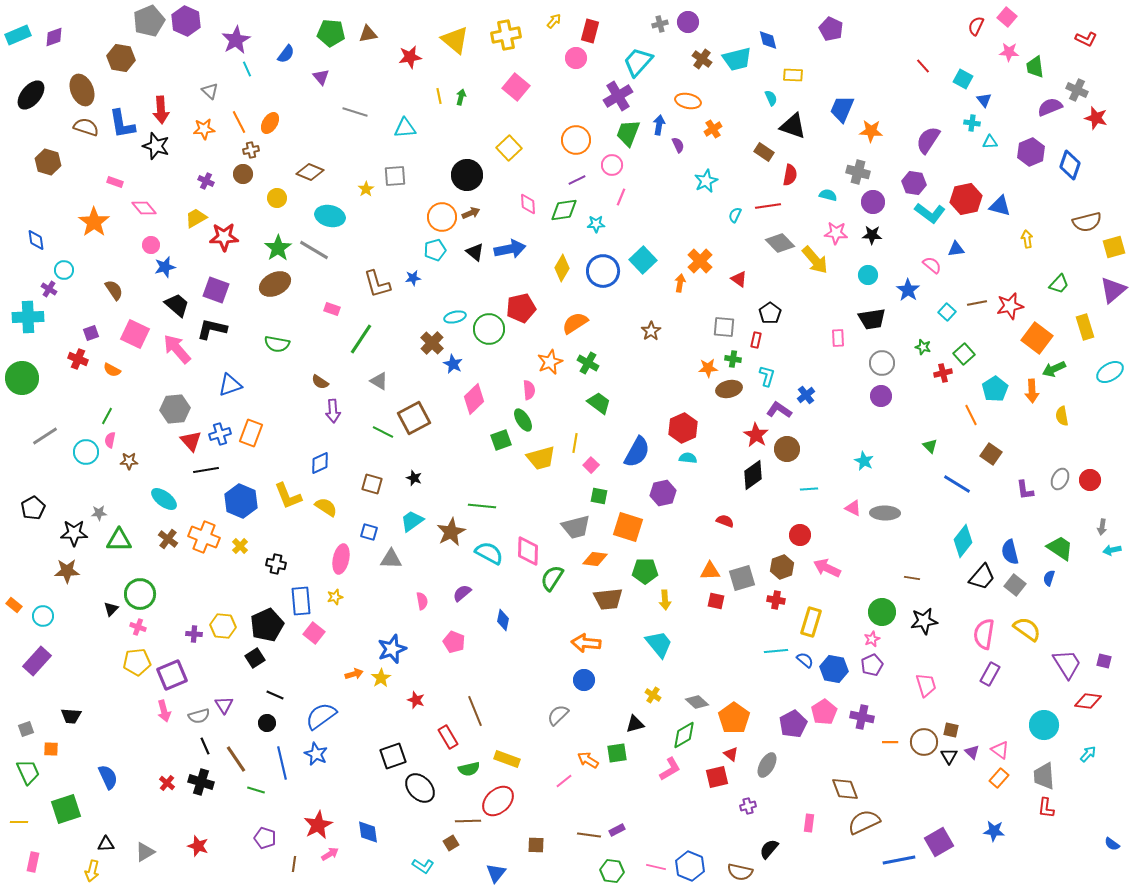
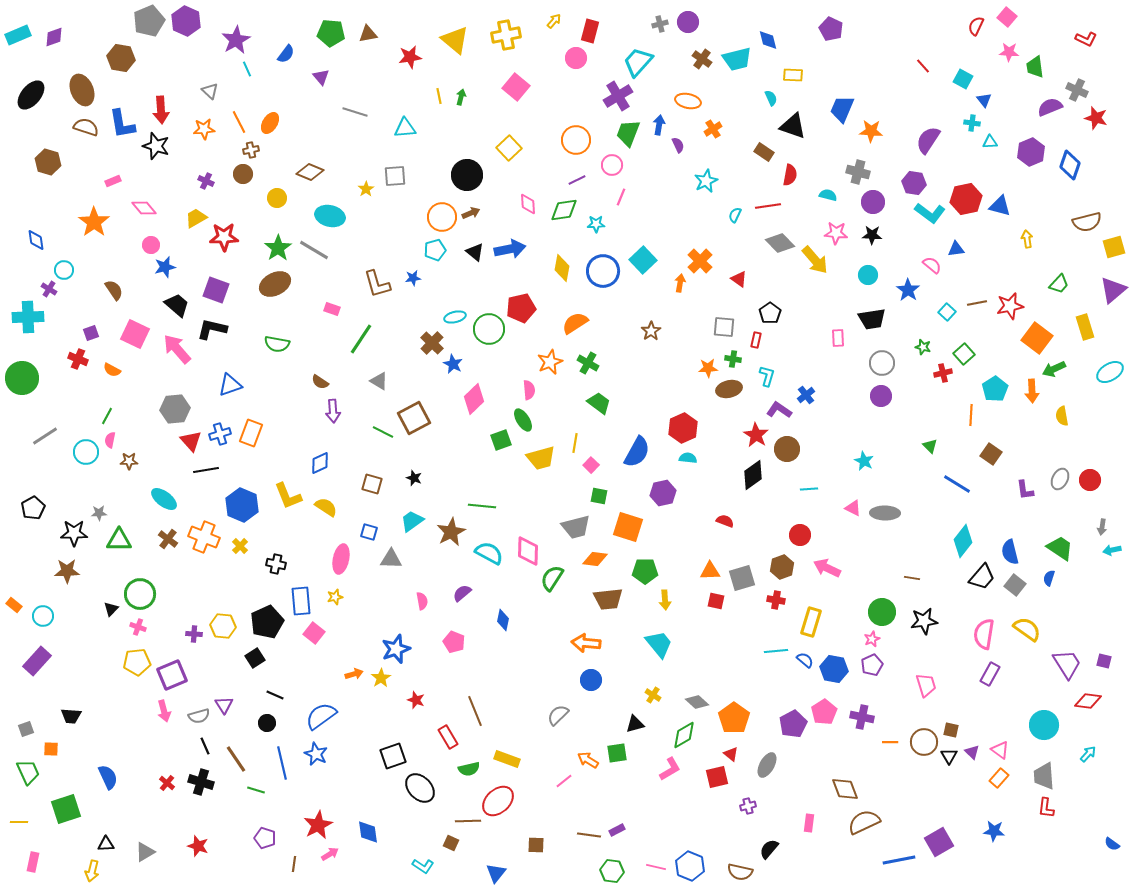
pink rectangle at (115, 182): moved 2 px left, 1 px up; rotated 42 degrees counterclockwise
yellow diamond at (562, 268): rotated 20 degrees counterclockwise
orange line at (971, 415): rotated 30 degrees clockwise
blue hexagon at (241, 501): moved 1 px right, 4 px down
black pentagon at (267, 625): moved 3 px up
blue star at (392, 649): moved 4 px right
blue circle at (584, 680): moved 7 px right
brown square at (451, 843): rotated 35 degrees counterclockwise
